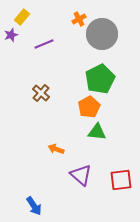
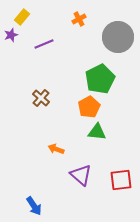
gray circle: moved 16 px right, 3 px down
brown cross: moved 5 px down
